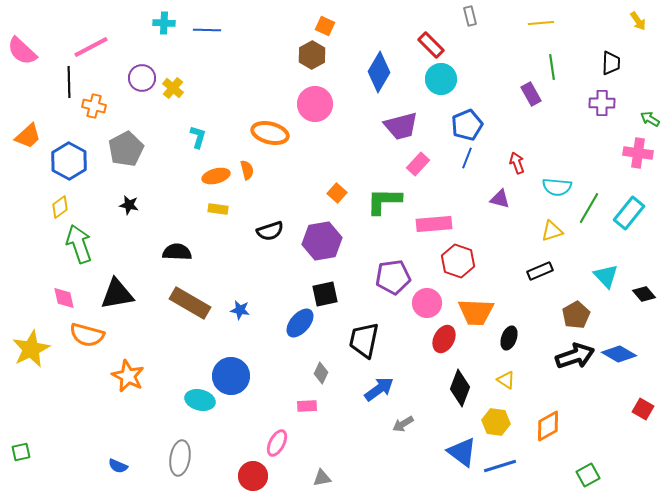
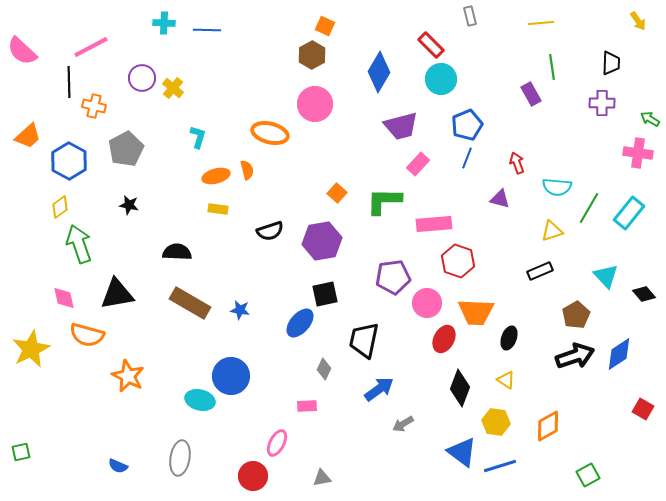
blue diamond at (619, 354): rotated 64 degrees counterclockwise
gray diamond at (321, 373): moved 3 px right, 4 px up
